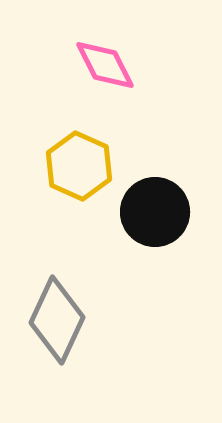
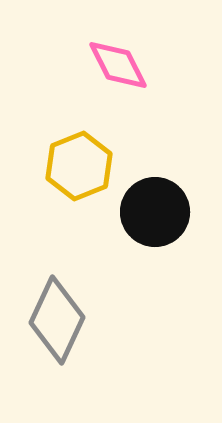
pink diamond: moved 13 px right
yellow hexagon: rotated 14 degrees clockwise
